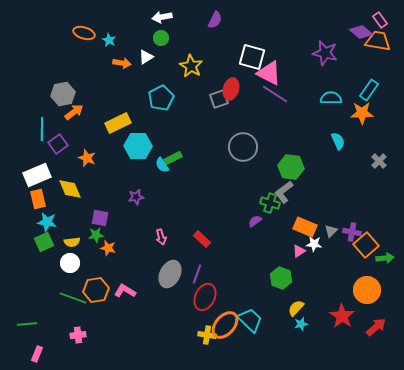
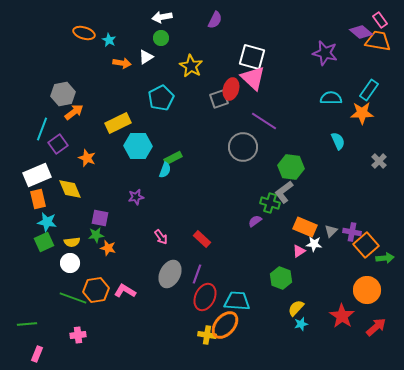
pink triangle at (269, 73): moved 16 px left, 5 px down; rotated 16 degrees clockwise
purple line at (275, 94): moved 11 px left, 27 px down
cyan line at (42, 129): rotated 20 degrees clockwise
cyan semicircle at (162, 165): moved 3 px right, 5 px down; rotated 126 degrees counterclockwise
pink arrow at (161, 237): rotated 21 degrees counterclockwise
cyan trapezoid at (250, 320): moved 13 px left, 19 px up; rotated 40 degrees counterclockwise
